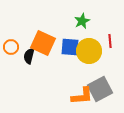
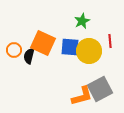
orange circle: moved 3 px right, 3 px down
orange L-shape: rotated 10 degrees counterclockwise
